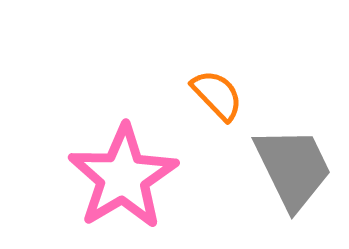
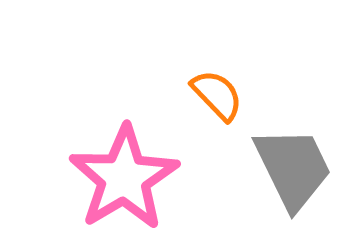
pink star: moved 1 px right, 1 px down
